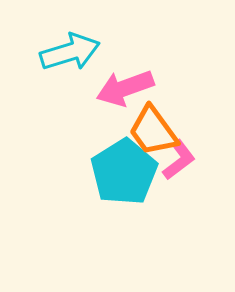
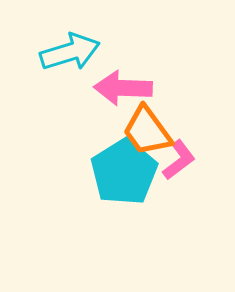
pink arrow: moved 2 px left; rotated 22 degrees clockwise
orange trapezoid: moved 6 px left
